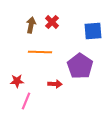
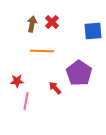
brown arrow: moved 1 px right, 1 px up
orange line: moved 2 px right, 1 px up
purple pentagon: moved 1 px left, 7 px down
red arrow: moved 4 px down; rotated 136 degrees counterclockwise
pink line: rotated 12 degrees counterclockwise
